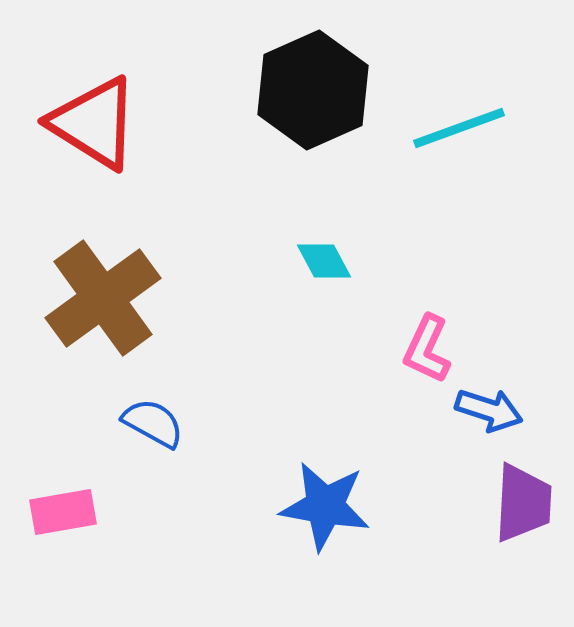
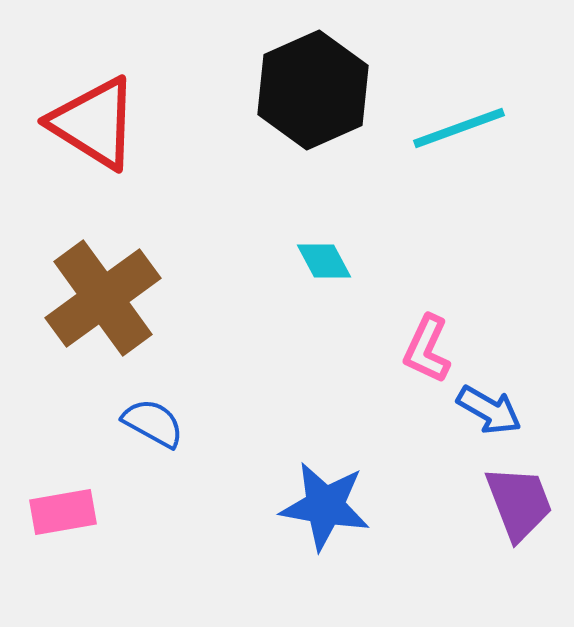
blue arrow: rotated 12 degrees clockwise
purple trapezoid: moved 4 px left; rotated 24 degrees counterclockwise
